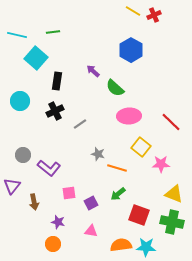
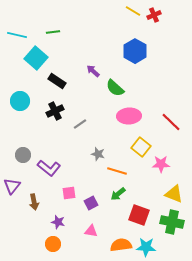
blue hexagon: moved 4 px right, 1 px down
black rectangle: rotated 66 degrees counterclockwise
orange line: moved 3 px down
